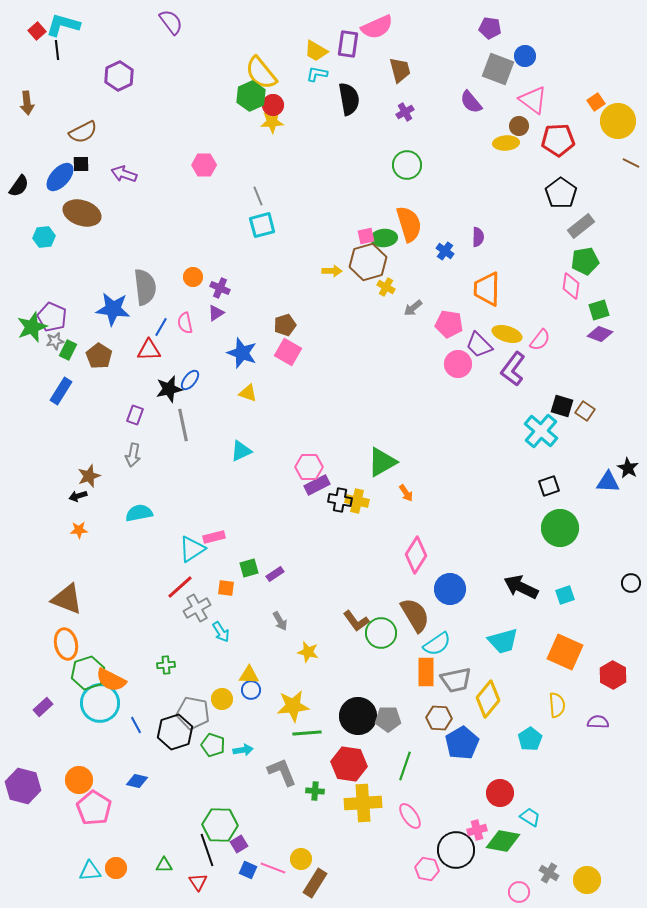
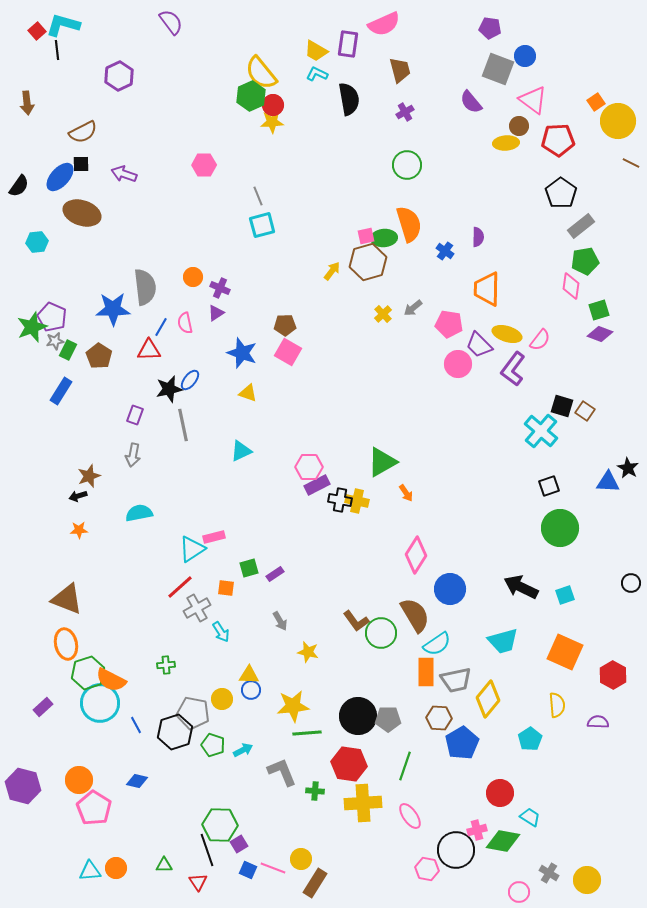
pink semicircle at (377, 27): moved 7 px right, 3 px up
cyan L-shape at (317, 74): rotated 15 degrees clockwise
cyan hexagon at (44, 237): moved 7 px left, 5 px down
yellow arrow at (332, 271): rotated 54 degrees counterclockwise
yellow cross at (386, 287): moved 3 px left, 27 px down; rotated 18 degrees clockwise
blue star at (113, 309): rotated 8 degrees counterclockwise
brown pentagon at (285, 325): rotated 15 degrees clockwise
cyan arrow at (243, 750): rotated 18 degrees counterclockwise
